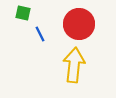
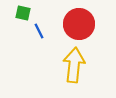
blue line: moved 1 px left, 3 px up
